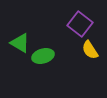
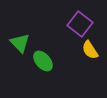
green triangle: rotated 15 degrees clockwise
green ellipse: moved 5 px down; rotated 65 degrees clockwise
